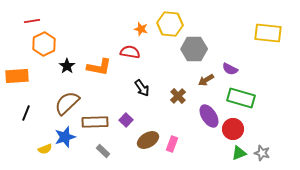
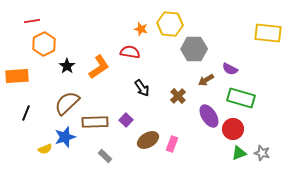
orange L-shape: rotated 45 degrees counterclockwise
gray rectangle: moved 2 px right, 5 px down
